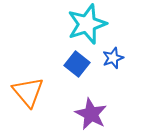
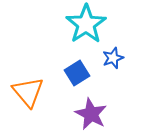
cyan star: moved 1 px left; rotated 15 degrees counterclockwise
blue square: moved 9 px down; rotated 20 degrees clockwise
